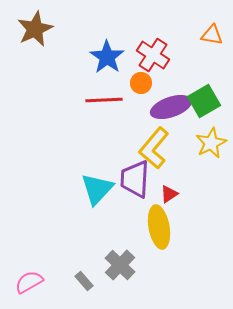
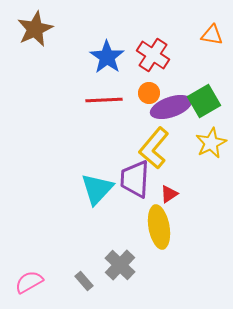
orange circle: moved 8 px right, 10 px down
